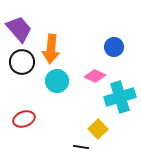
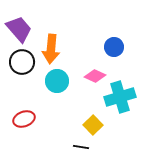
yellow square: moved 5 px left, 4 px up
